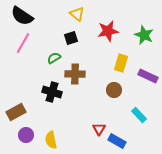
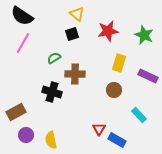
black square: moved 1 px right, 4 px up
yellow rectangle: moved 2 px left
blue rectangle: moved 1 px up
